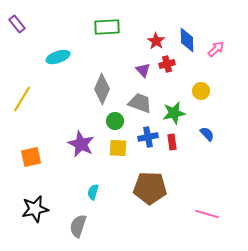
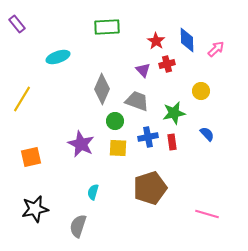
gray trapezoid: moved 3 px left, 2 px up
brown pentagon: rotated 20 degrees counterclockwise
